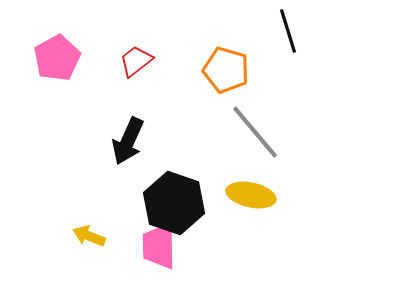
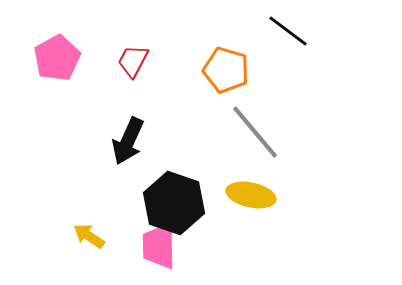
black line: rotated 36 degrees counterclockwise
red trapezoid: moved 3 px left; rotated 24 degrees counterclockwise
yellow arrow: rotated 12 degrees clockwise
